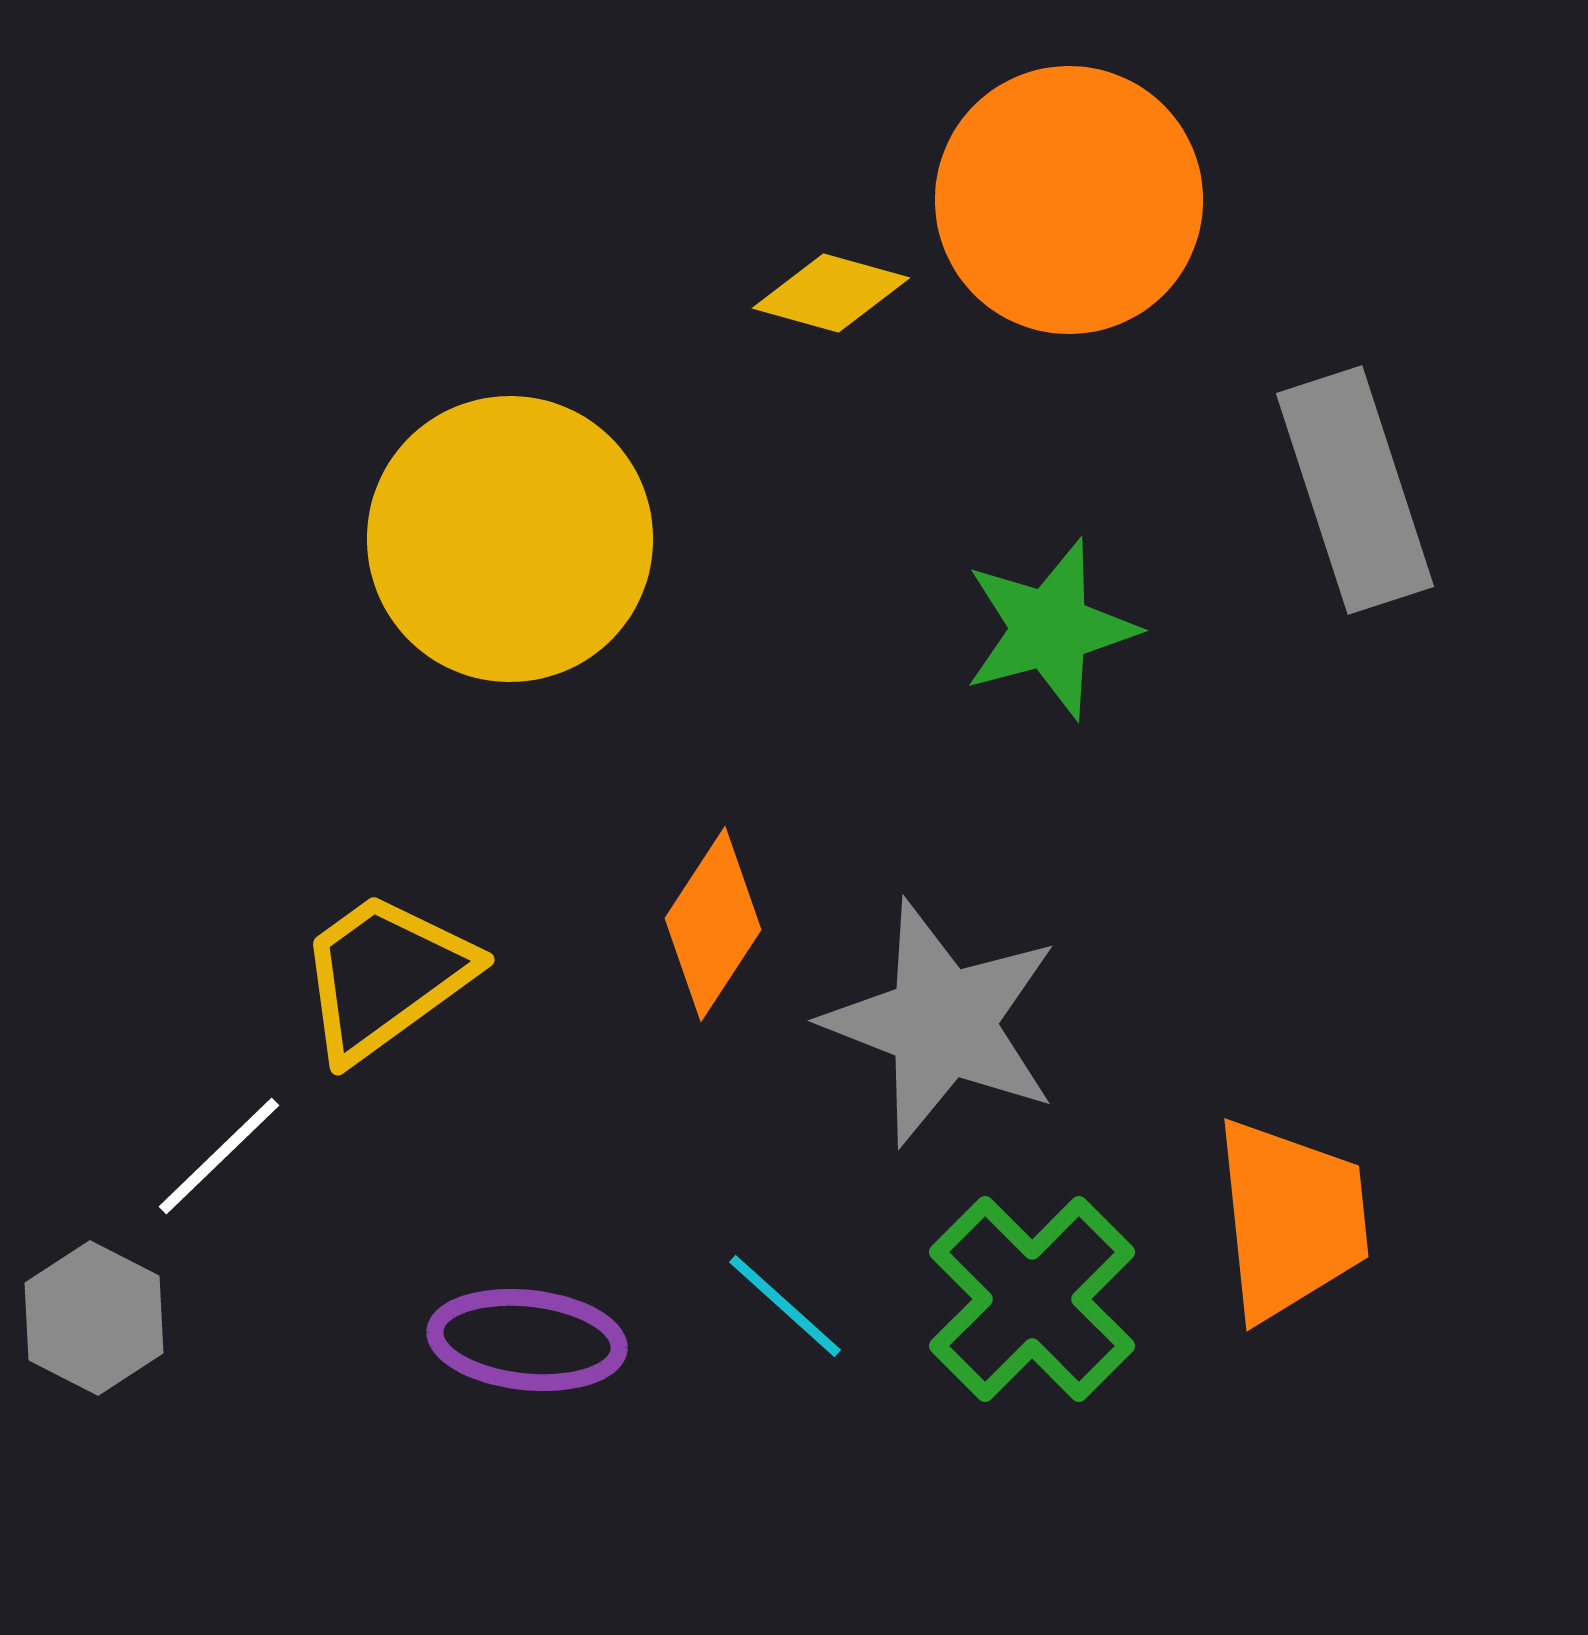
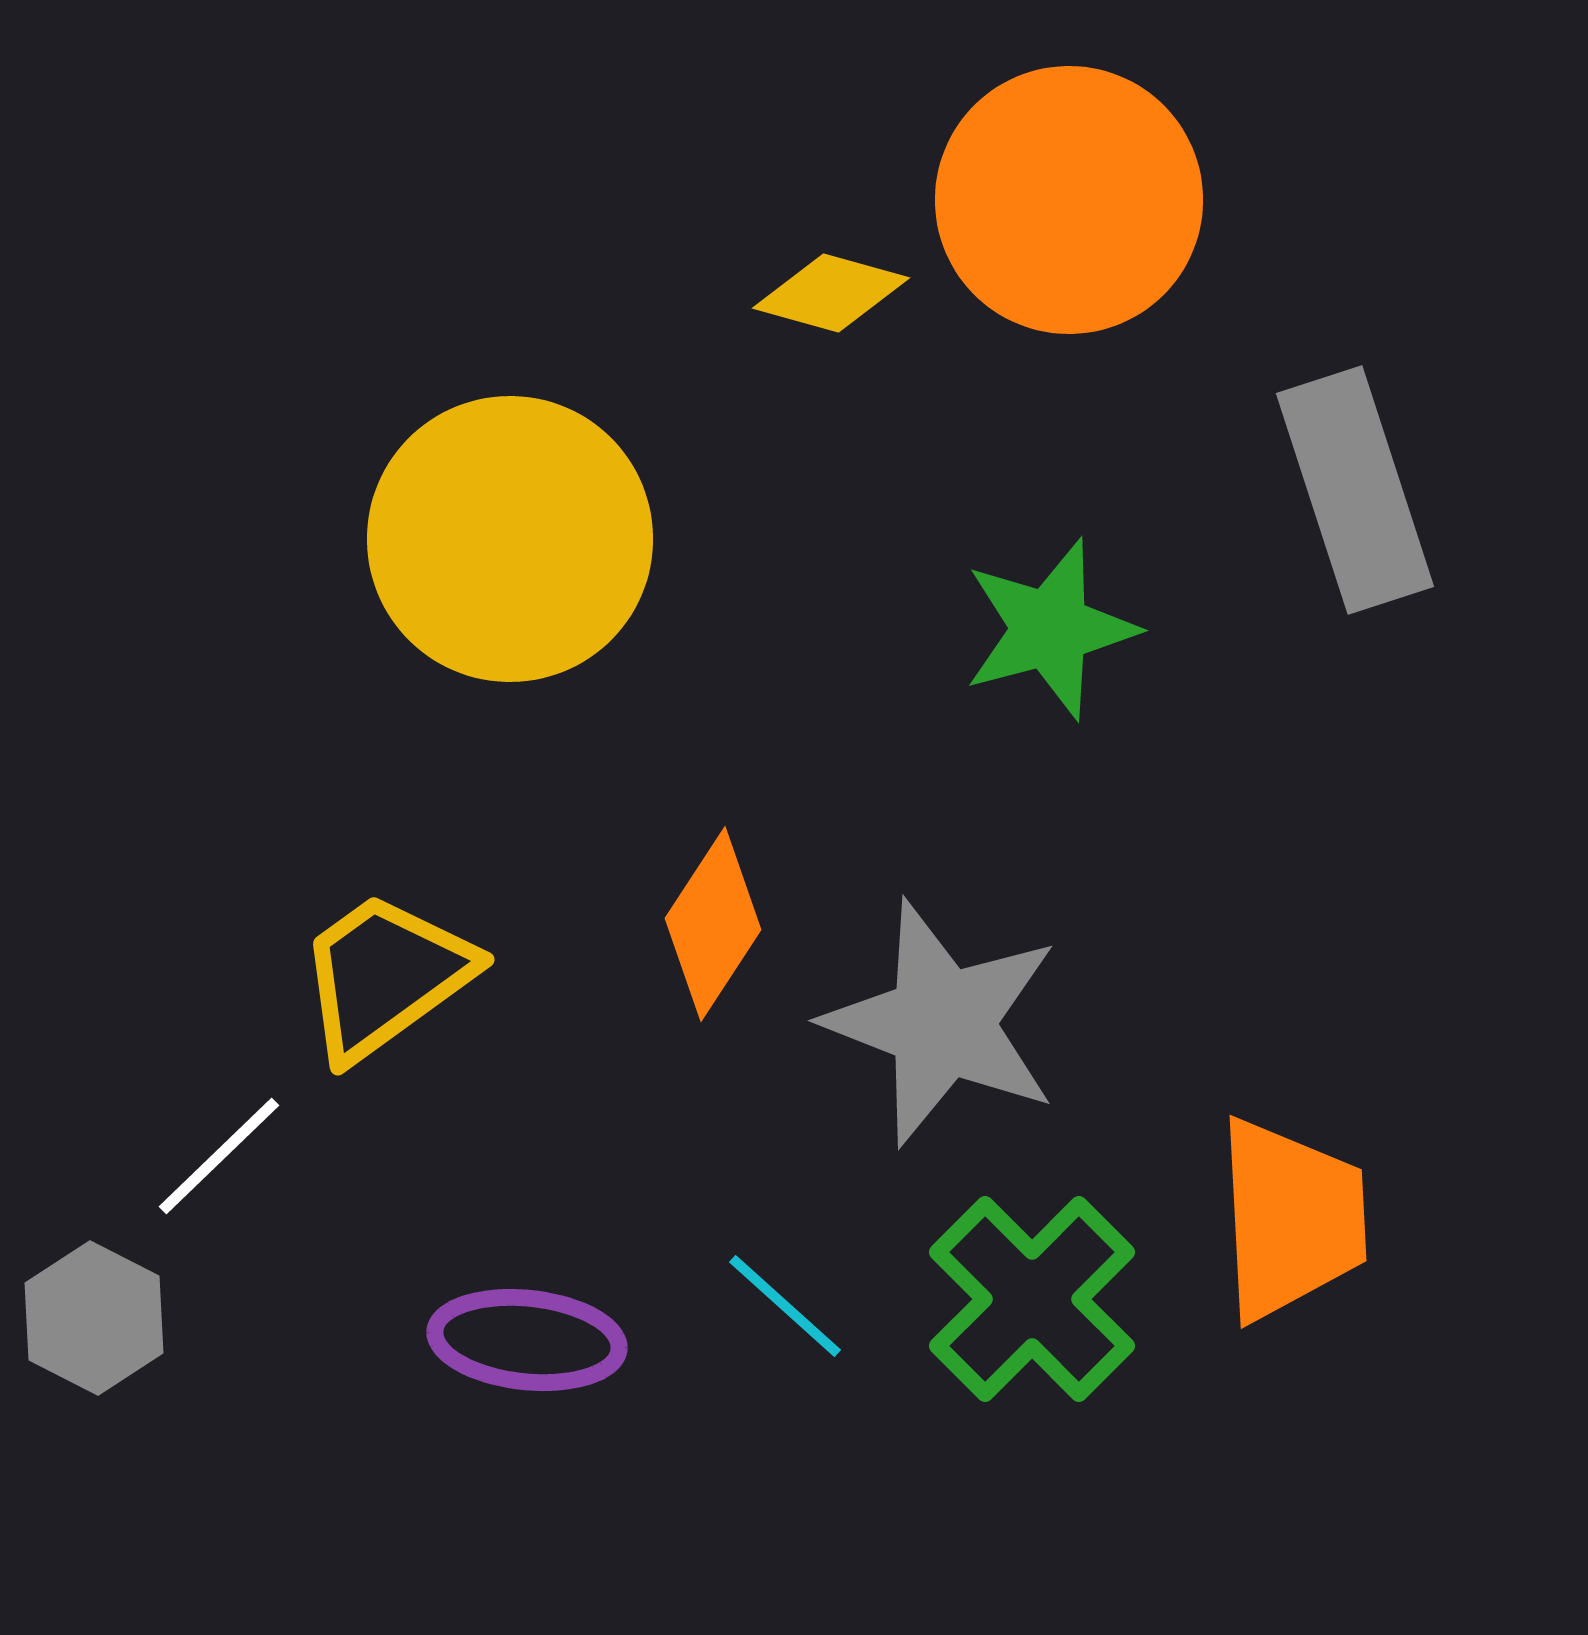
orange trapezoid: rotated 3 degrees clockwise
